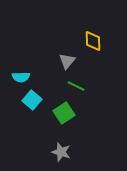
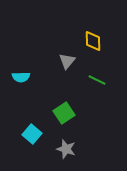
green line: moved 21 px right, 6 px up
cyan square: moved 34 px down
gray star: moved 5 px right, 3 px up
